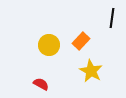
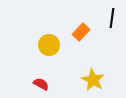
orange rectangle: moved 9 px up
yellow star: moved 2 px right, 9 px down
